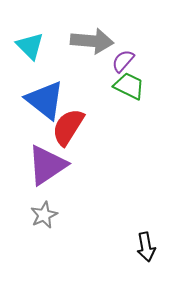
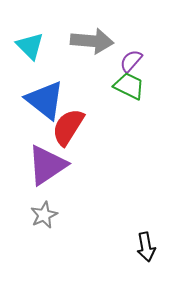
purple semicircle: moved 8 px right
